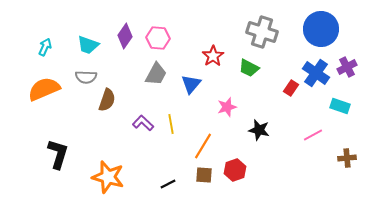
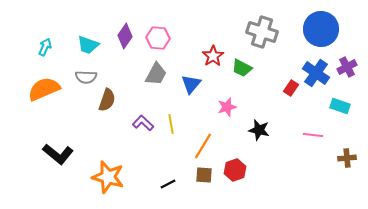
green trapezoid: moved 7 px left
pink line: rotated 36 degrees clockwise
black L-shape: rotated 112 degrees clockwise
